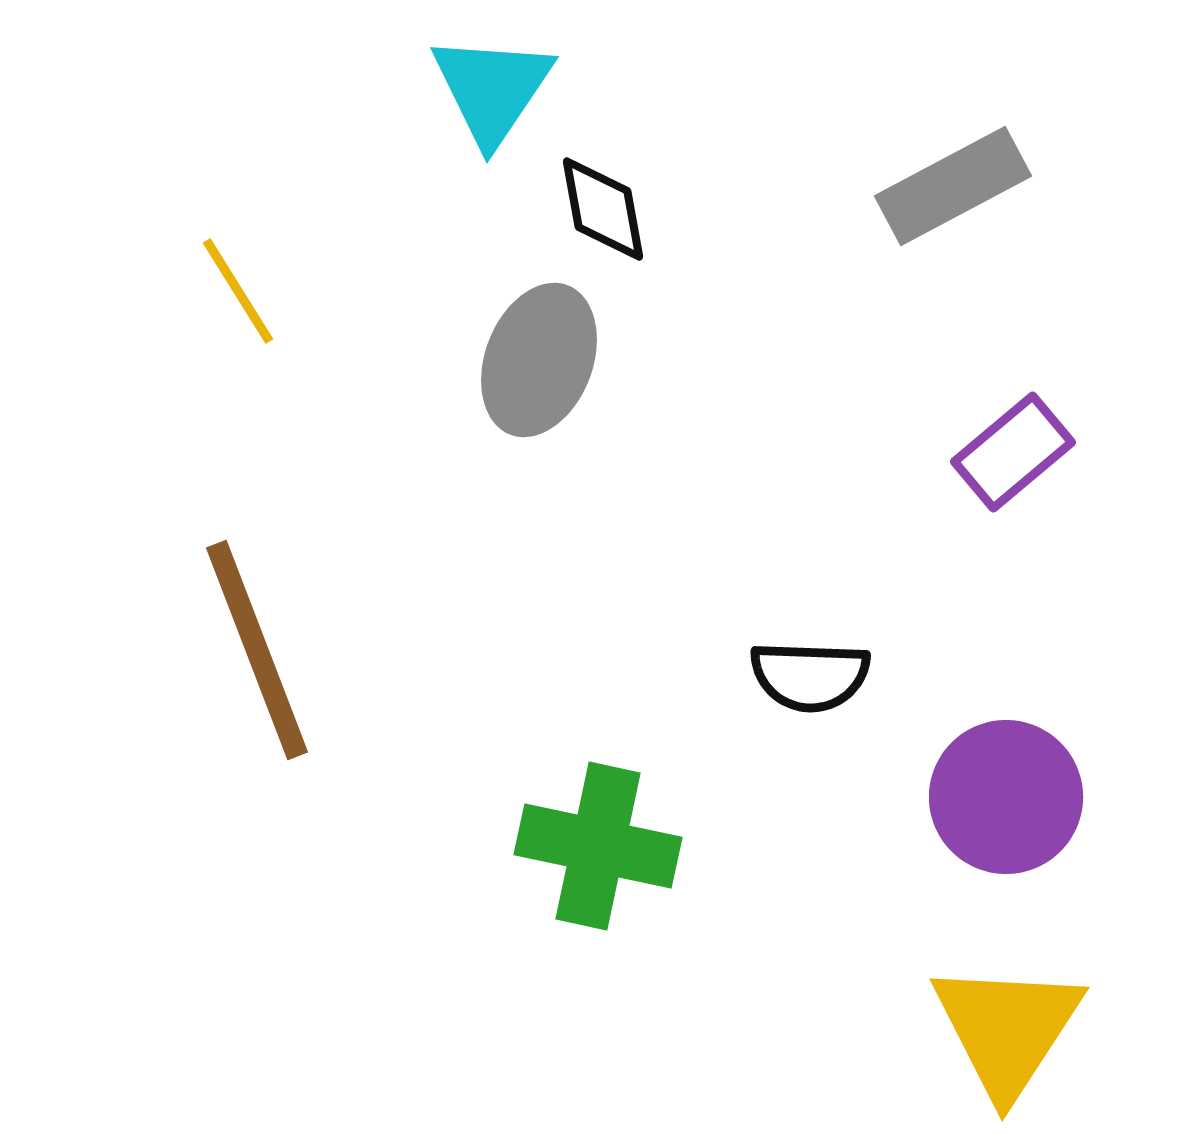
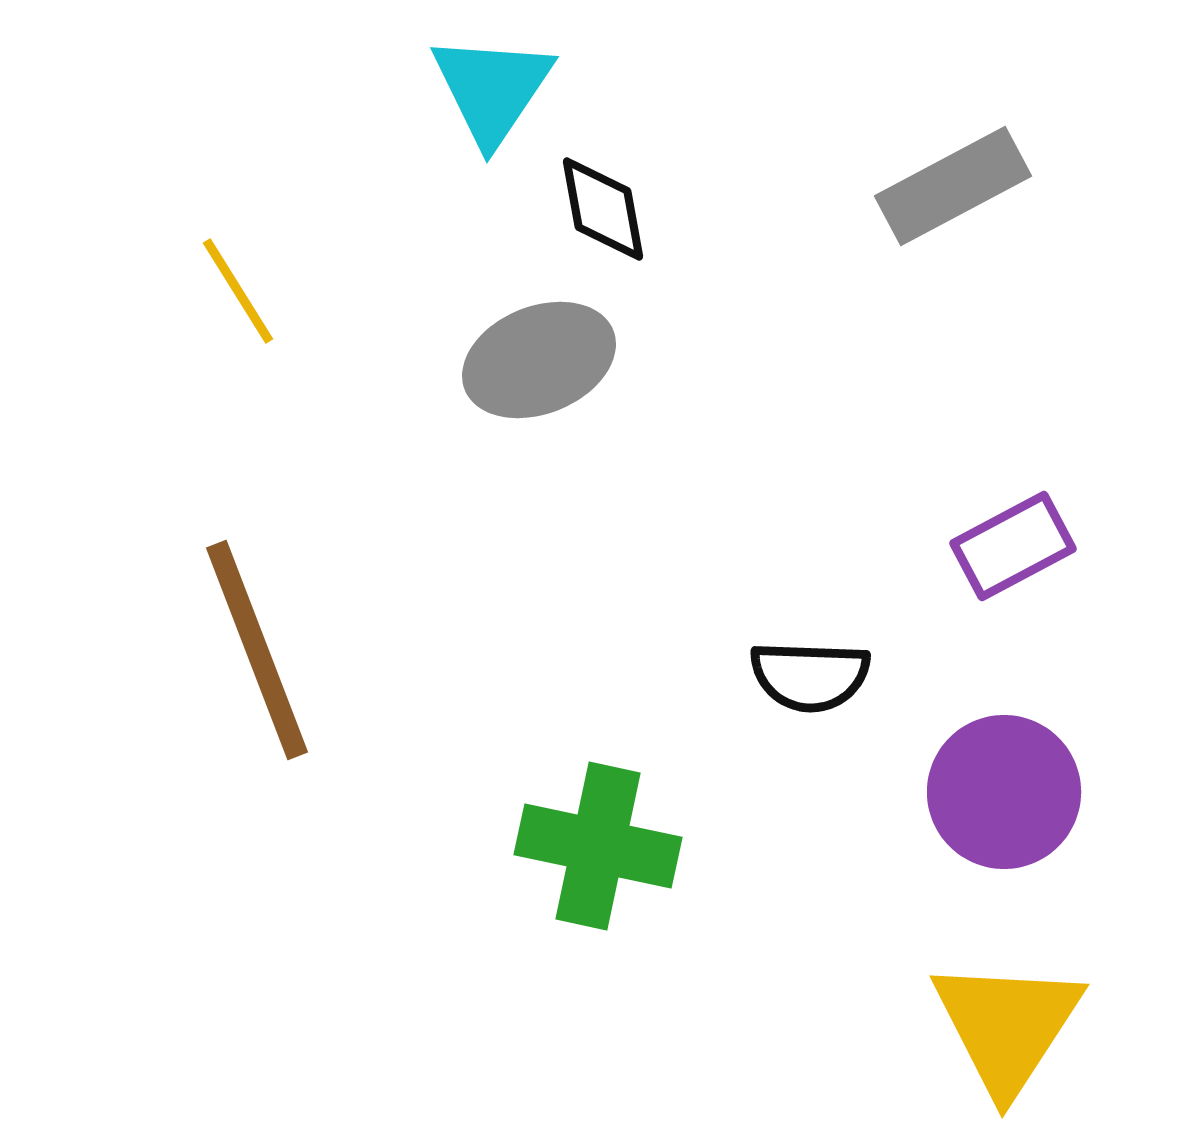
gray ellipse: rotated 47 degrees clockwise
purple rectangle: moved 94 px down; rotated 12 degrees clockwise
purple circle: moved 2 px left, 5 px up
yellow triangle: moved 3 px up
